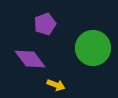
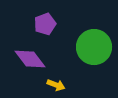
green circle: moved 1 px right, 1 px up
